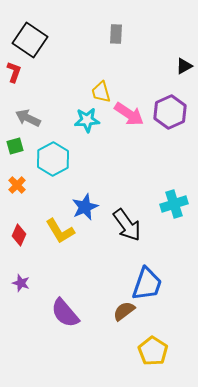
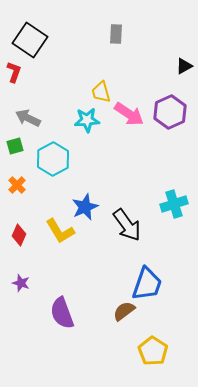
purple semicircle: moved 3 px left; rotated 20 degrees clockwise
